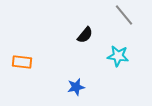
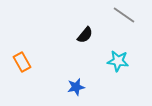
gray line: rotated 15 degrees counterclockwise
cyan star: moved 5 px down
orange rectangle: rotated 54 degrees clockwise
